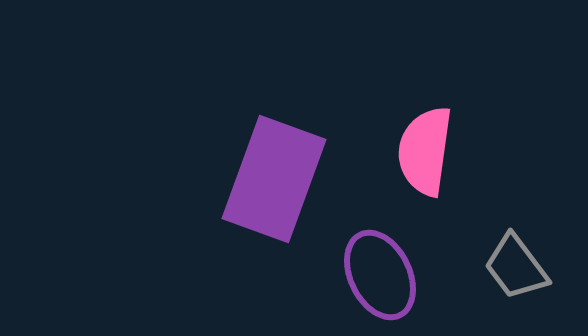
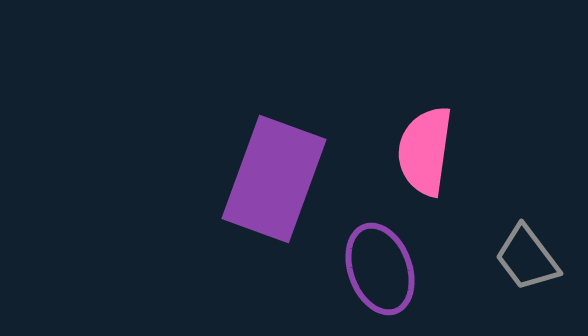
gray trapezoid: moved 11 px right, 9 px up
purple ellipse: moved 6 px up; rotated 6 degrees clockwise
